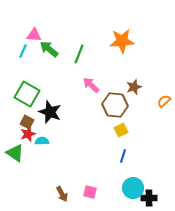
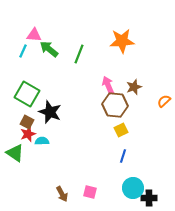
pink arrow: moved 17 px right; rotated 24 degrees clockwise
